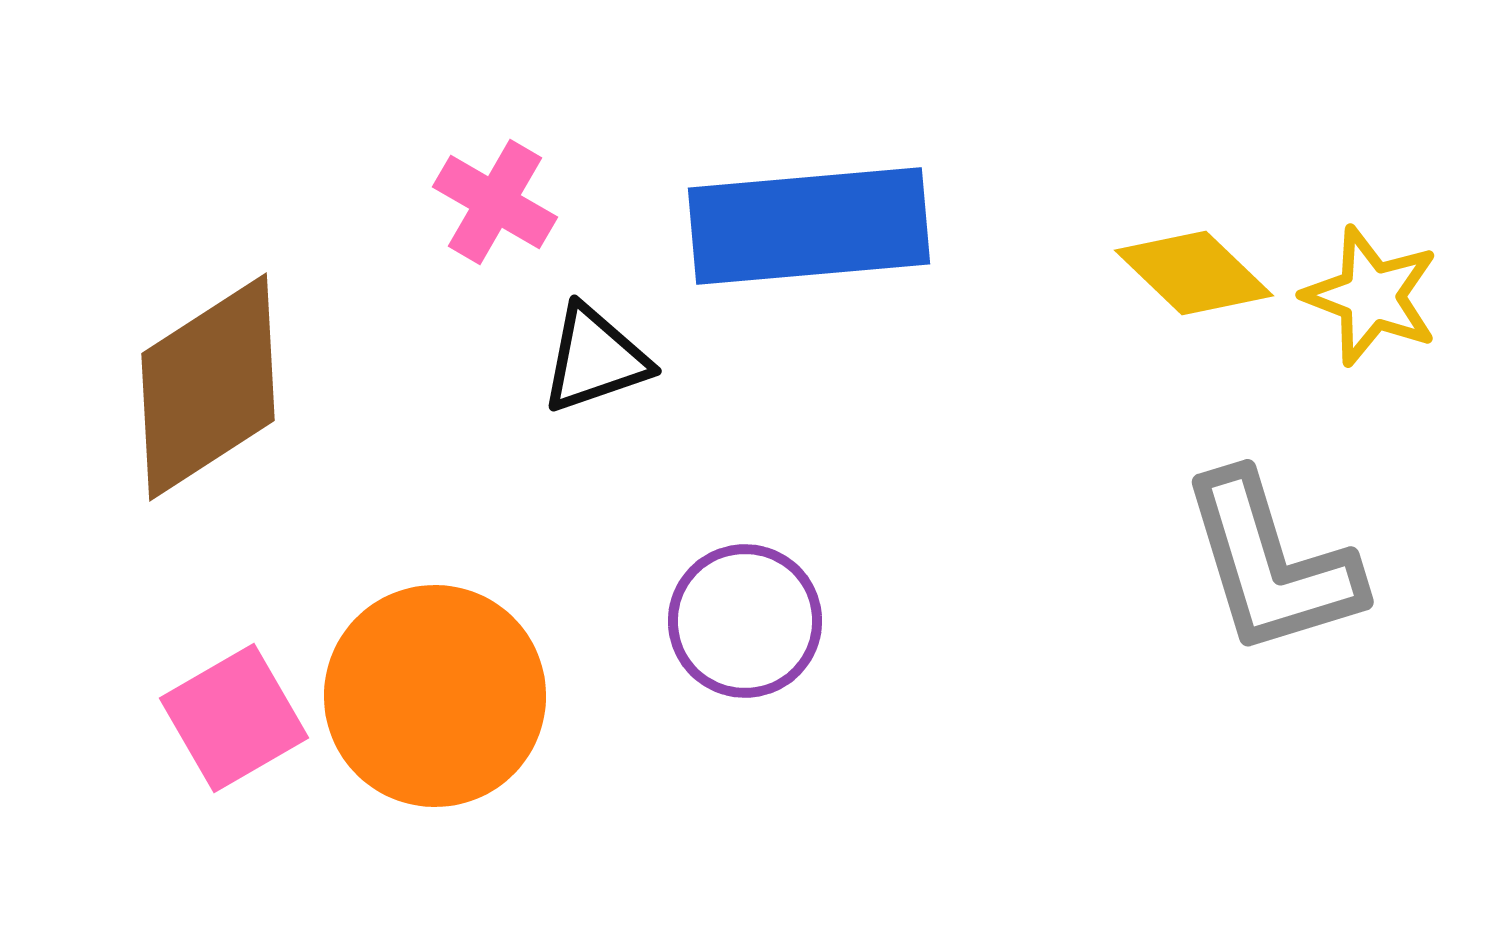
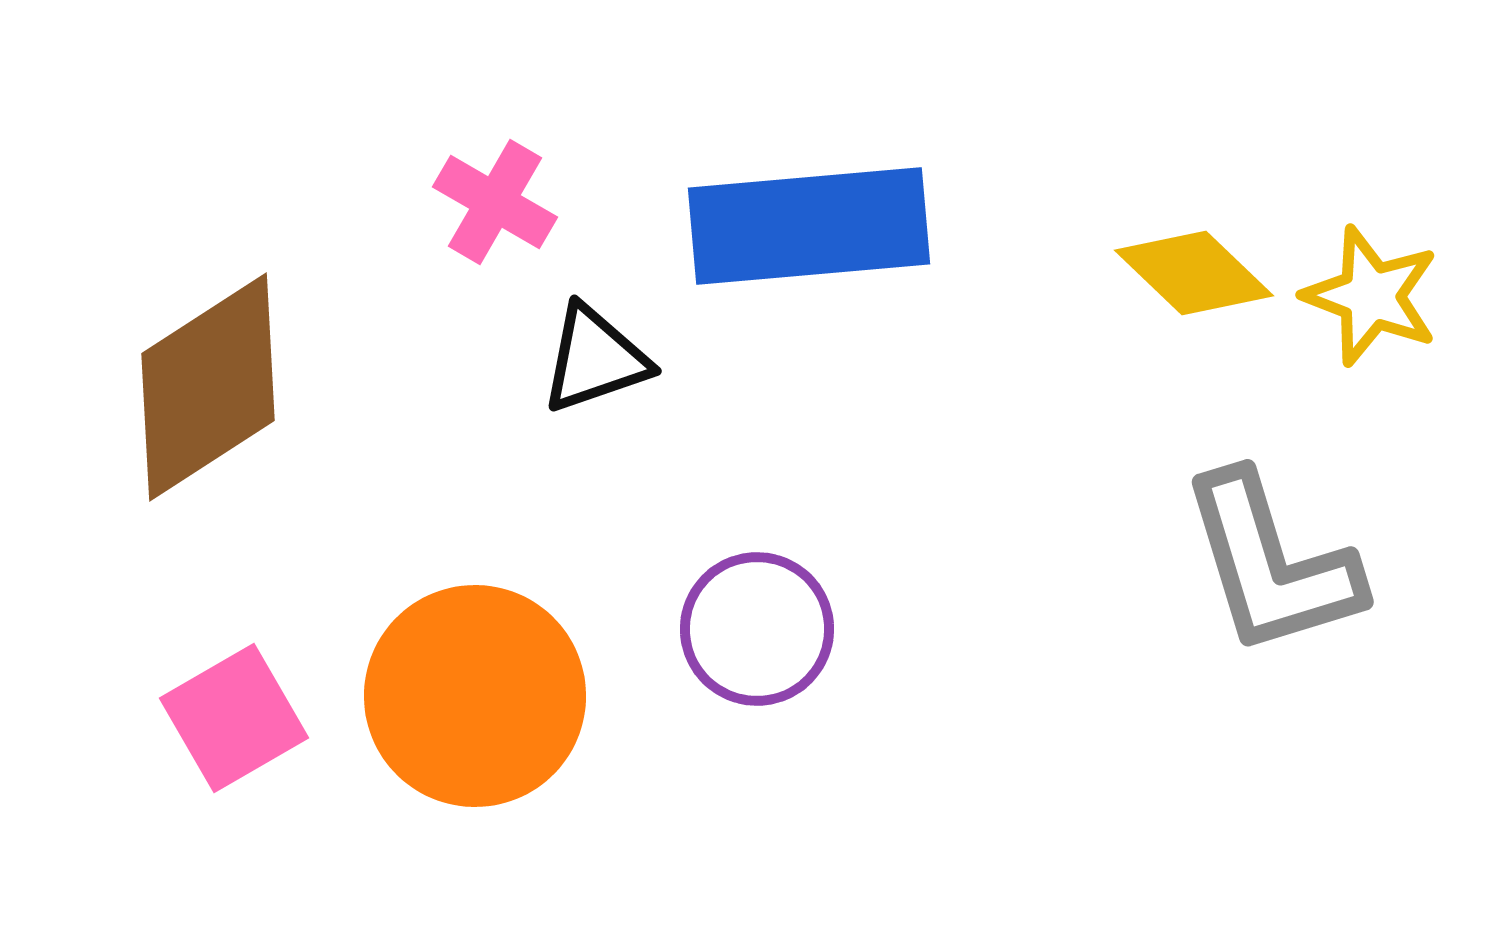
purple circle: moved 12 px right, 8 px down
orange circle: moved 40 px right
